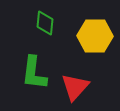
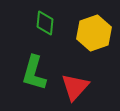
yellow hexagon: moved 1 px left, 3 px up; rotated 20 degrees counterclockwise
green L-shape: rotated 9 degrees clockwise
